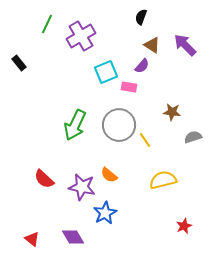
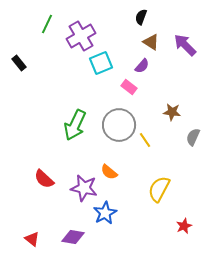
brown triangle: moved 1 px left, 3 px up
cyan square: moved 5 px left, 9 px up
pink rectangle: rotated 28 degrees clockwise
gray semicircle: rotated 48 degrees counterclockwise
orange semicircle: moved 3 px up
yellow semicircle: moved 4 px left, 9 px down; rotated 48 degrees counterclockwise
purple star: moved 2 px right, 1 px down
purple diamond: rotated 50 degrees counterclockwise
